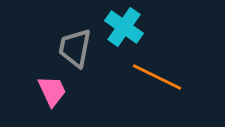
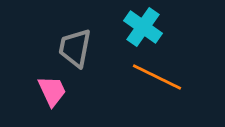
cyan cross: moved 19 px right
